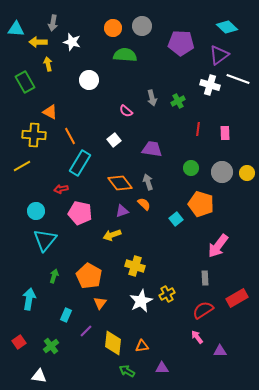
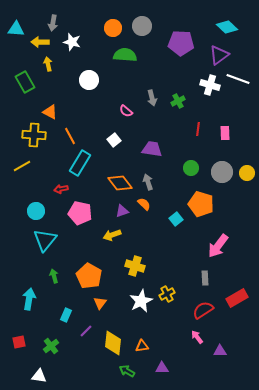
yellow arrow at (38, 42): moved 2 px right
green arrow at (54, 276): rotated 32 degrees counterclockwise
red square at (19, 342): rotated 24 degrees clockwise
